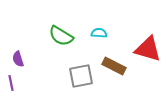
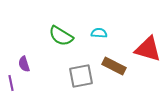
purple semicircle: moved 6 px right, 5 px down
